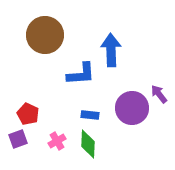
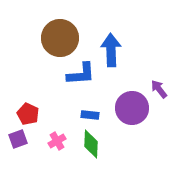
brown circle: moved 15 px right, 3 px down
purple arrow: moved 5 px up
green diamond: moved 3 px right
